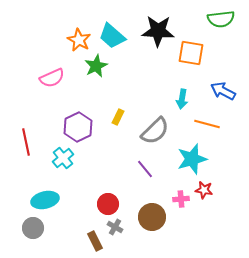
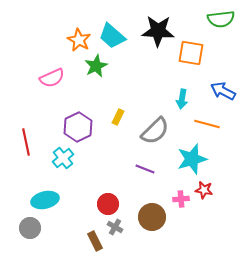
purple line: rotated 30 degrees counterclockwise
gray circle: moved 3 px left
